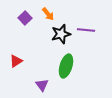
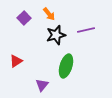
orange arrow: moved 1 px right
purple square: moved 1 px left
purple line: rotated 18 degrees counterclockwise
black star: moved 5 px left, 1 px down
purple triangle: rotated 16 degrees clockwise
